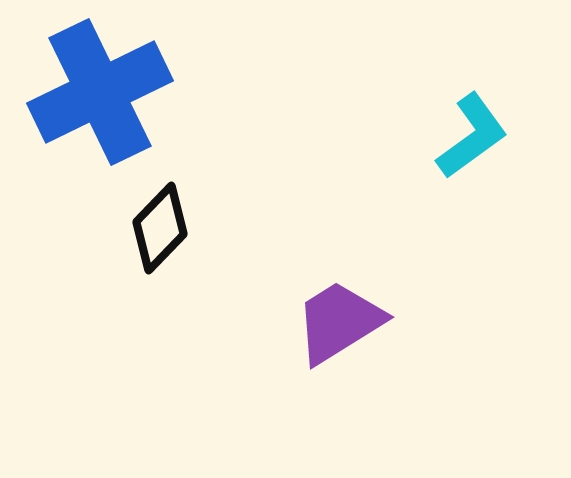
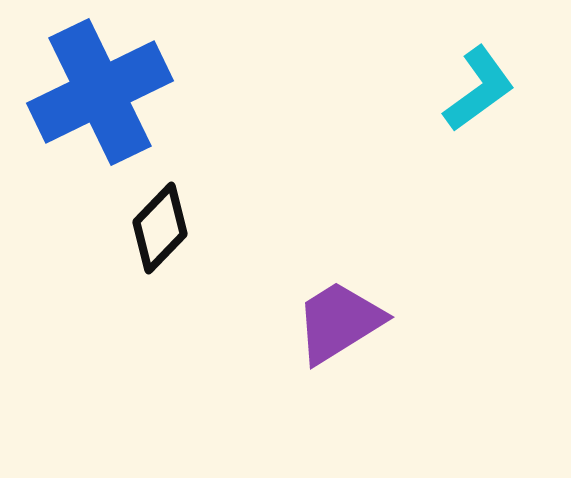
cyan L-shape: moved 7 px right, 47 px up
